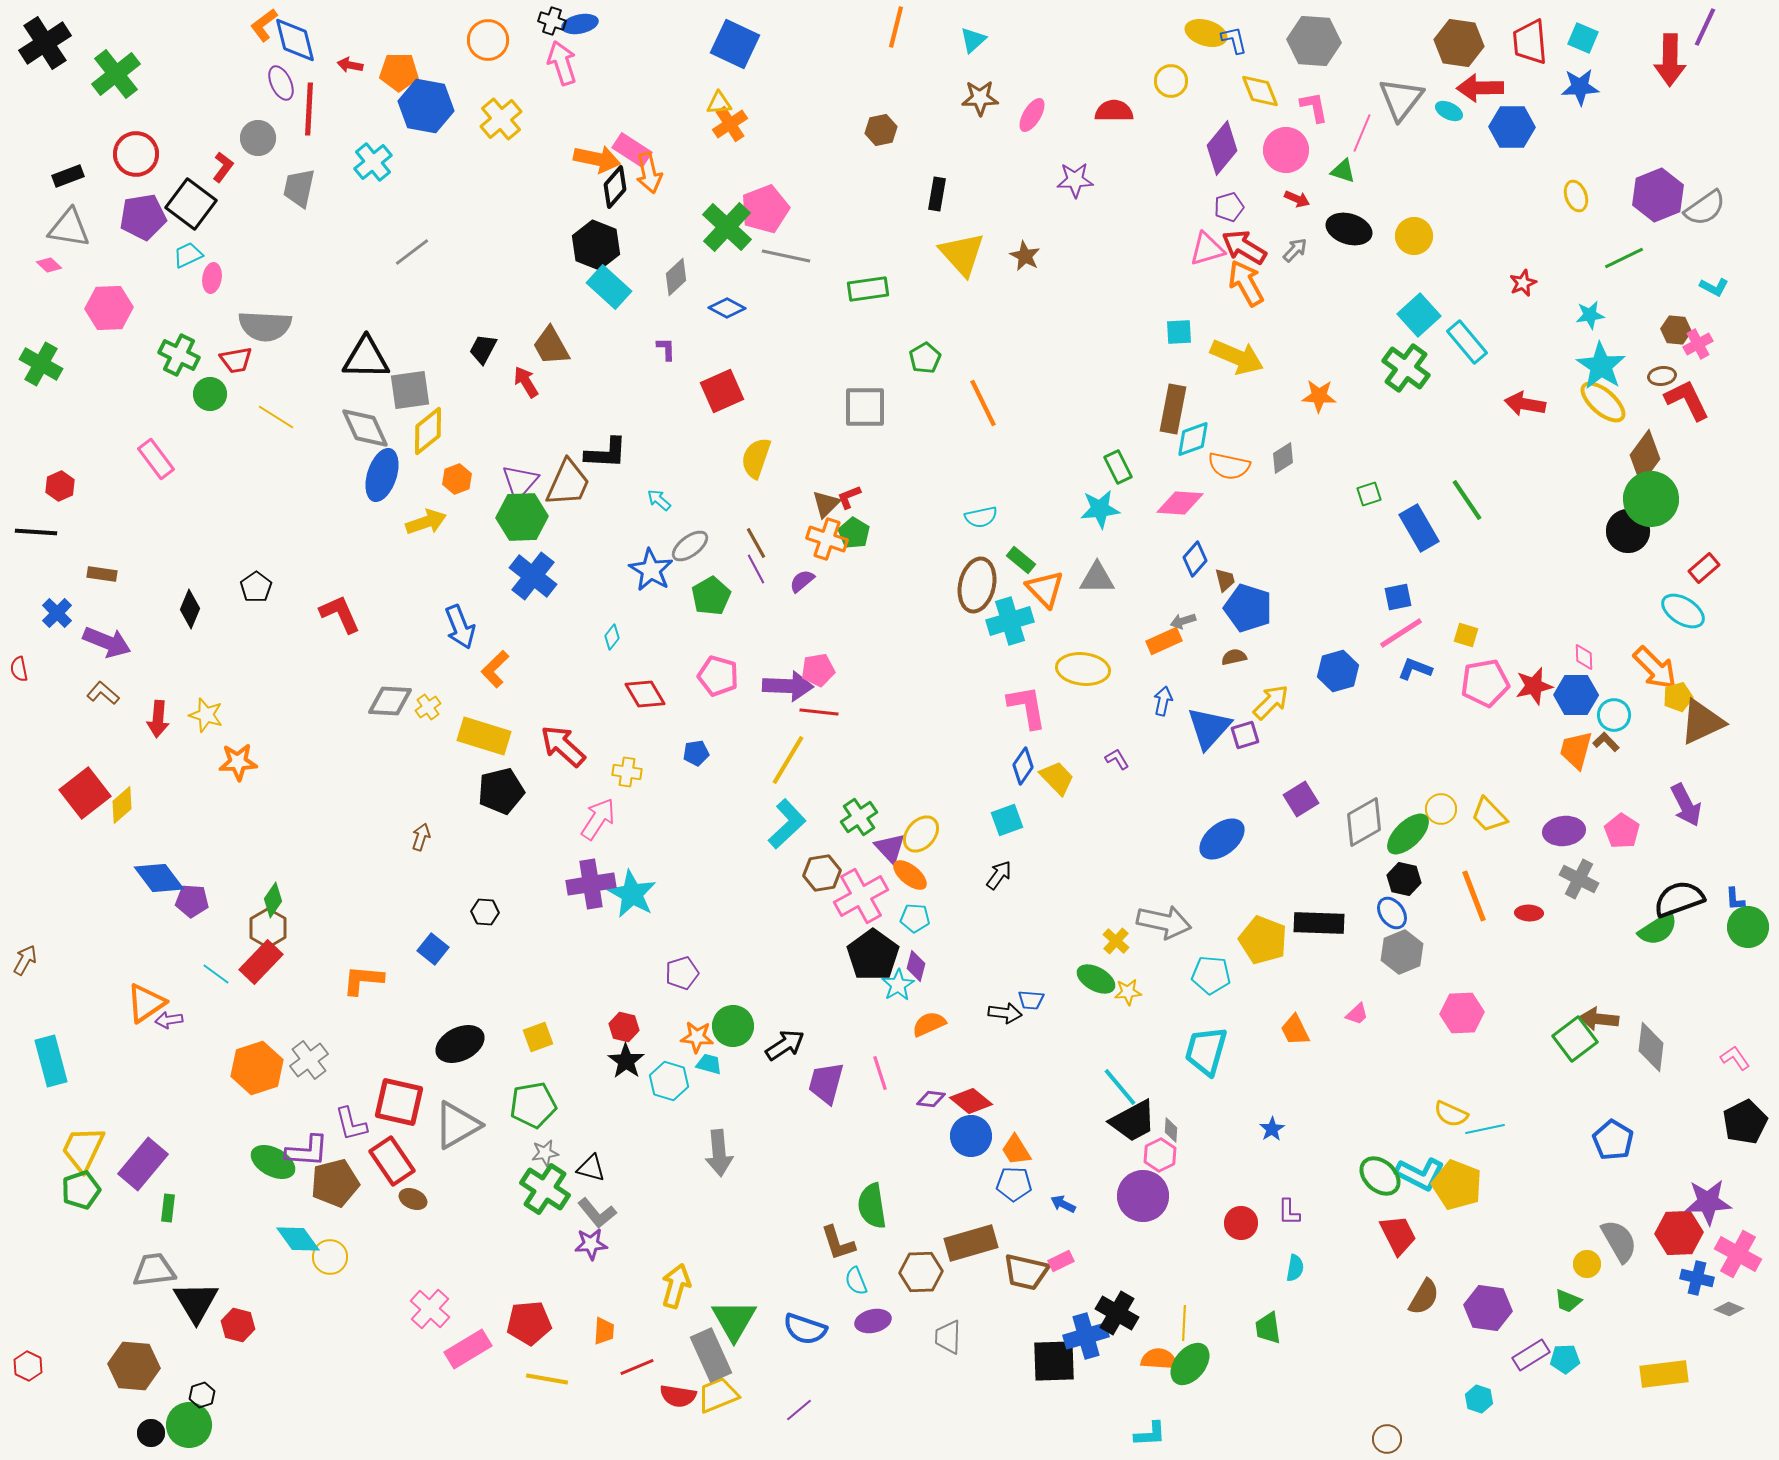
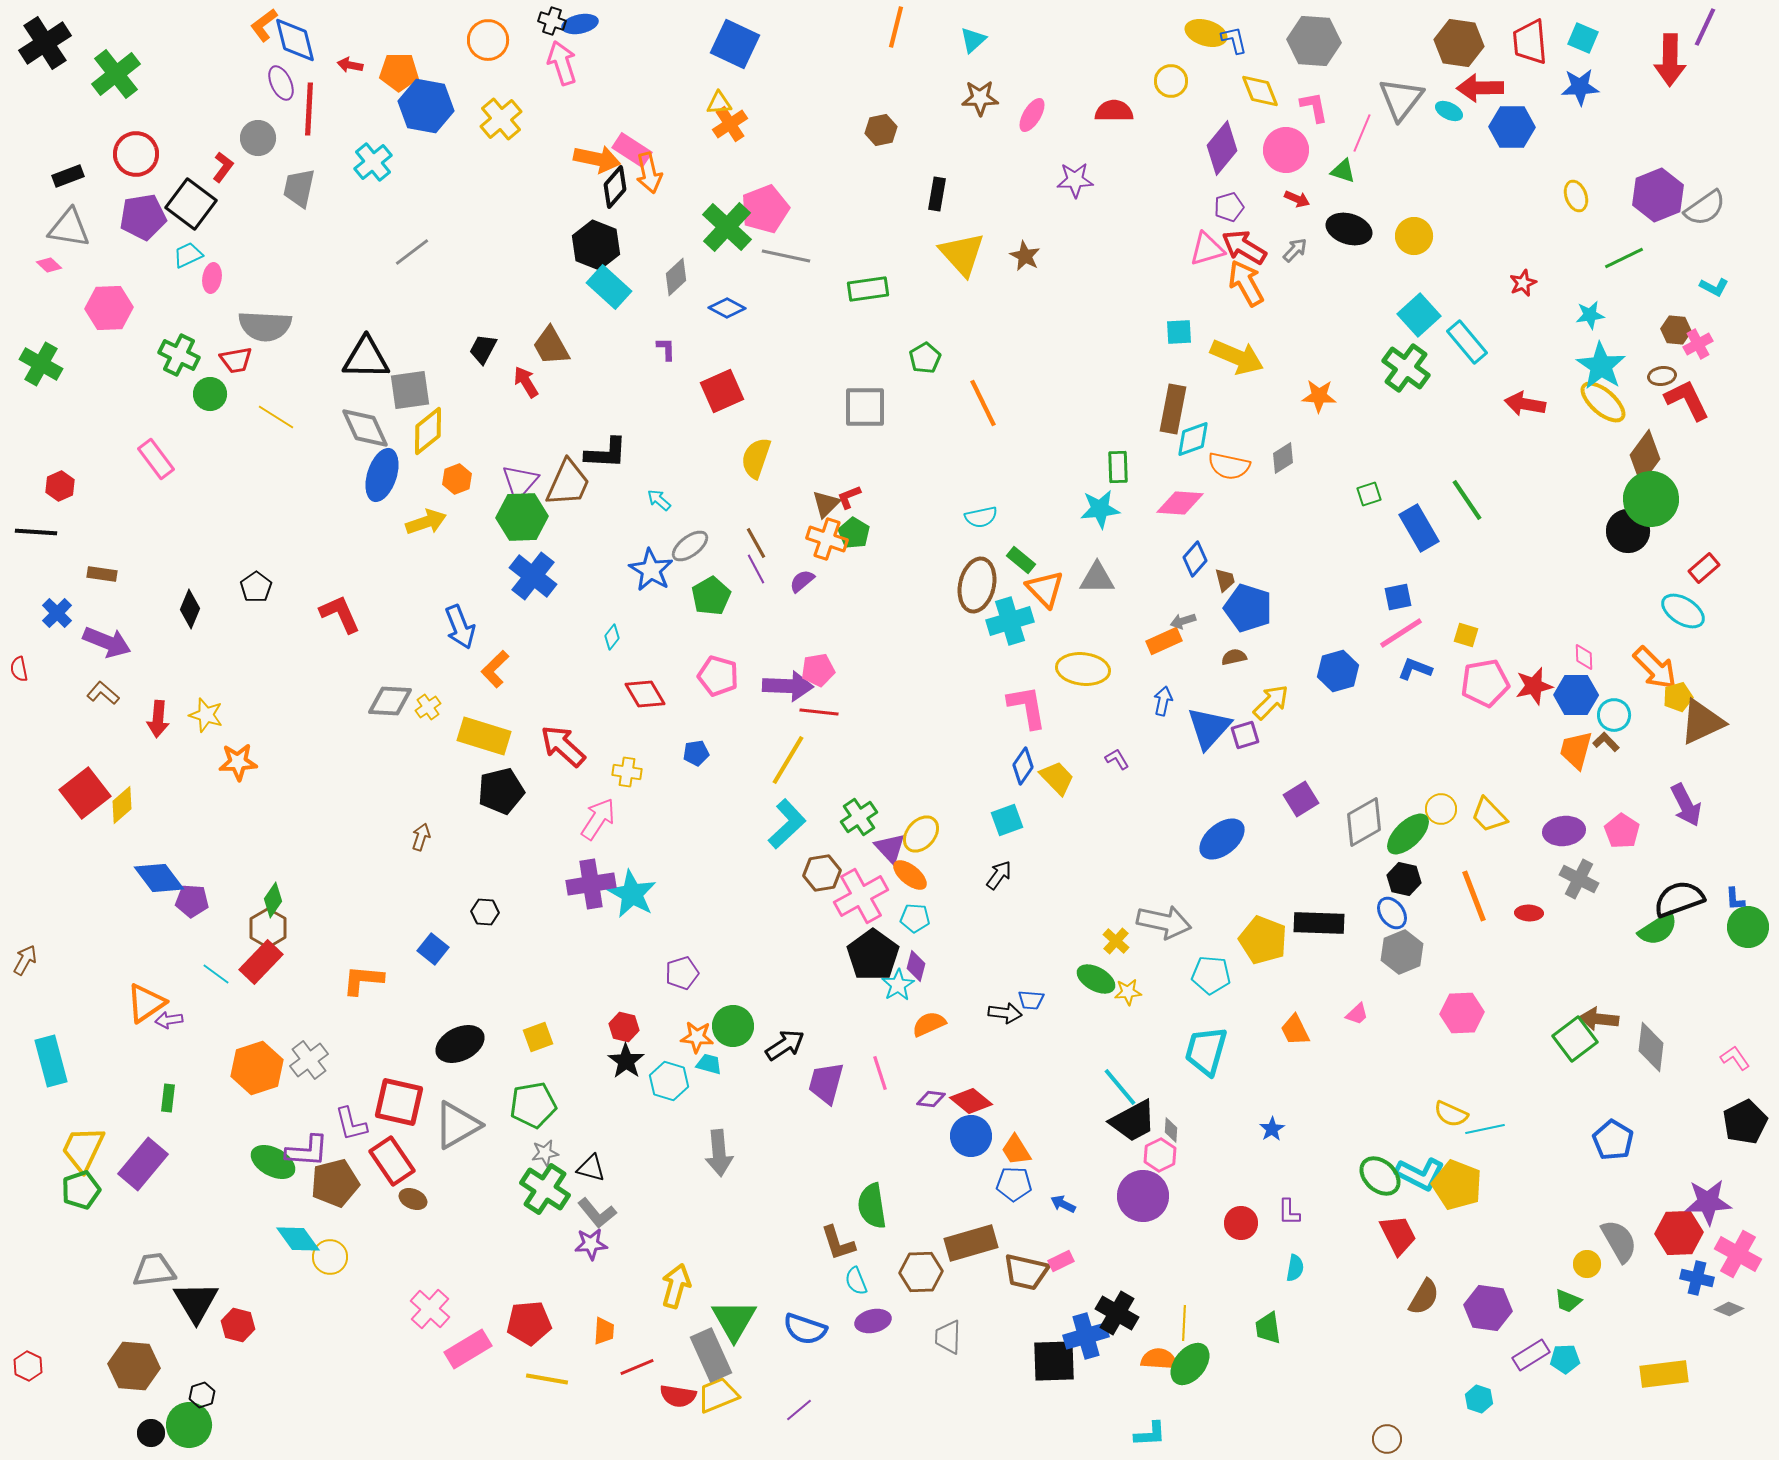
green rectangle at (1118, 467): rotated 24 degrees clockwise
green rectangle at (168, 1208): moved 110 px up
